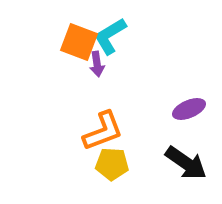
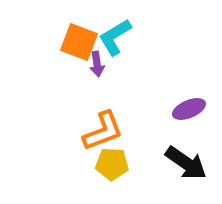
cyan L-shape: moved 5 px right, 1 px down
